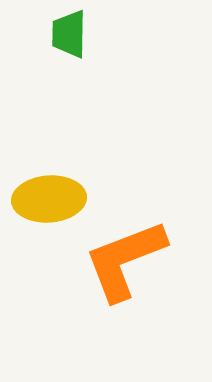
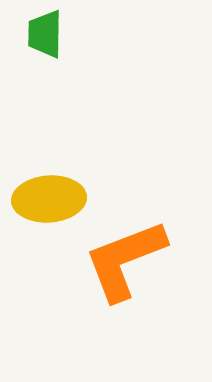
green trapezoid: moved 24 px left
